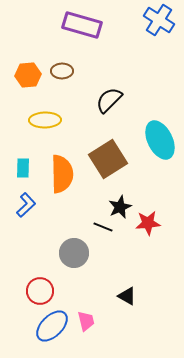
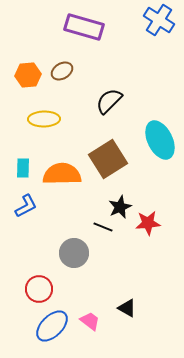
purple rectangle: moved 2 px right, 2 px down
brown ellipse: rotated 30 degrees counterclockwise
black semicircle: moved 1 px down
yellow ellipse: moved 1 px left, 1 px up
orange semicircle: rotated 90 degrees counterclockwise
blue L-shape: moved 1 px down; rotated 15 degrees clockwise
red circle: moved 1 px left, 2 px up
black triangle: moved 12 px down
pink trapezoid: moved 4 px right; rotated 40 degrees counterclockwise
